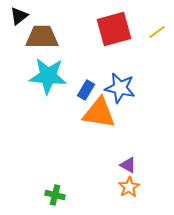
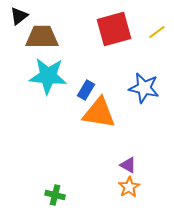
blue star: moved 24 px right
